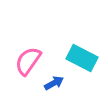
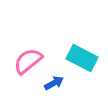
pink semicircle: rotated 16 degrees clockwise
